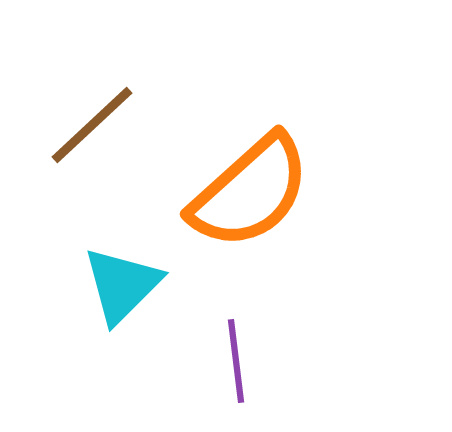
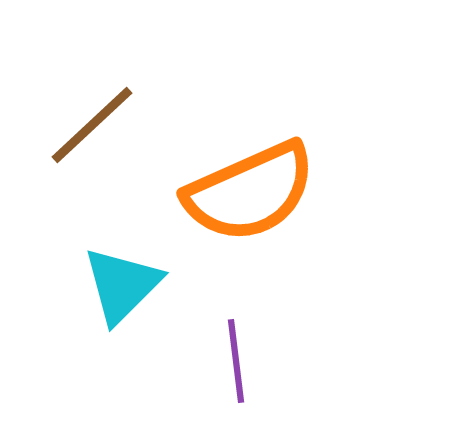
orange semicircle: rotated 18 degrees clockwise
